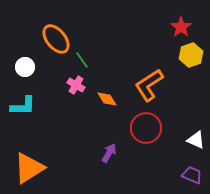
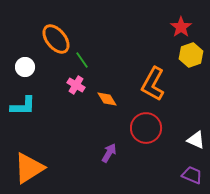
orange L-shape: moved 4 px right, 1 px up; rotated 28 degrees counterclockwise
